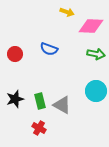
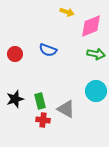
pink diamond: rotated 25 degrees counterclockwise
blue semicircle: moved 1 px left, 1 px down
gray triangle: moved 4 px right, 4 px down
red cross: moved 4 px right, 8 px up; rotated 24 degrees counterclockwise
